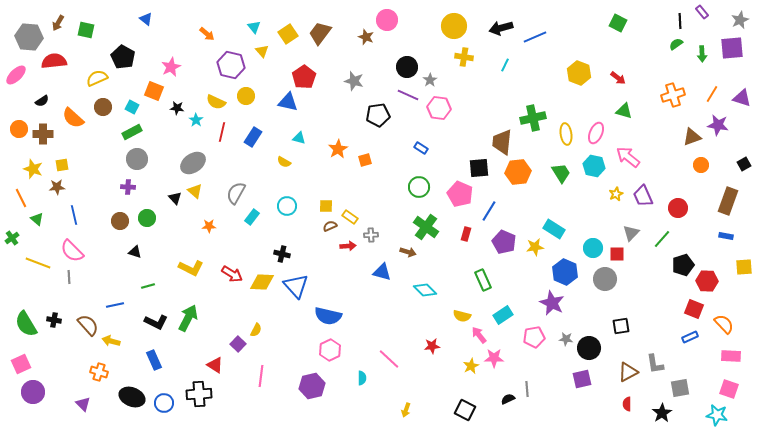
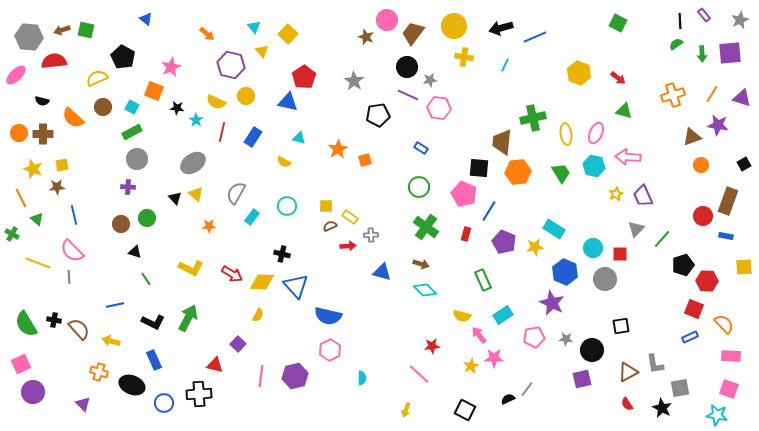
purple rectangle at (702, 12): moved 2 px right, 3 px down
brown arrow at (58, 23): moved 4 px right, 7 px down; rotated 42 degrees clockwise
brown trapezoid at (320, 33): moved 93 px right
yellow square at (288, 34): rotated 12 degrees counterclockwise
purple square at (732, 48): moved 2 px left, 5 px down
gray star at (430, 80): rotated 24 degrees clockwise
gray star at (354, 81): rotated 18 degrees clockwise
black semicircle at (42, 101): rotated 48 degrees clockwise
orange circle at (19, 129): moved 4 px down
pink arrow at (628, 157): rotated 35 degrees counterclockwise
black square at (479, 168): rotated 10 degrees clockwise
yellow triangle at (195, 191): moved 1 px right, 3 px down
pink pentagon at (460, 194): moved 4 px right
red circle at (678, 208): moved 25 px right, 8 px down
brown circle at (120, 221): moved 1 px right, 3 px down
gray triangle at (631, 233): moved 5 px right, 4 px up
green cross at (12, 238): moved 4 px up; rotated 24 degrees counterclockwise
brown arrow at (408, 252): moved 13 px right, 12 px down
red square at (617, 254): moved 3 px right
green line at (148, 286): moved 2 px left, 7 px up; rotated 72 degrees clockwise
black L-shape at (156, 322): moved 3 px left
brown semicircle at (88, 325): moved 9 px left, 4 px down
yellow semicircle at (256, 330): moved 2 px right, 15 px up
black circle at (589, 348): moved 3 px right, 2 px down
pink line at (389, 359): moved 30 px right, 15 px down
red triangle at (215, 365): rotated 18 degrees counterclockwise
purple hexagon at (312, 386): moved 17 px left, 10 px up
gray line at (527, 389): rotated 42 degrees clockwise
black ellipse at (132, 397): moved 12 px up
red semicircle at (627, 404): rotated 32 degrees counterclockwise
black star at (662, 413): moved 5 px up; rotated 12 degrees counterclockwise
